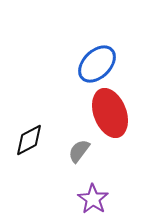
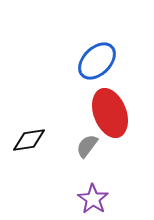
blue ellipse: moved 3 px up
black diamond: rotated 20 degrees clockwise
gray semicircle: moved 8 px right, 5 px up
